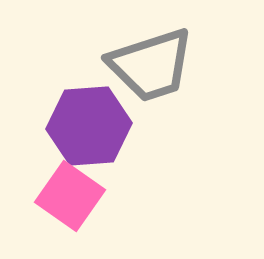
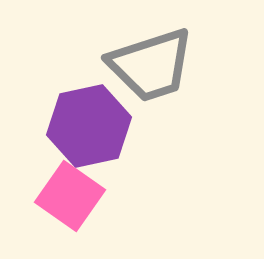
purple hexagon: rotated 8 degrees counterclockwise
